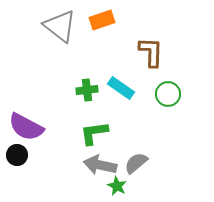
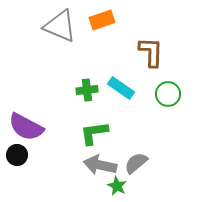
gray triangle: rotated 15 degrees counterclockwise
